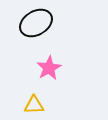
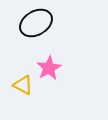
yellow triangle: moved 11 px left, 20 px up; rotated 30 degrees clockwise
